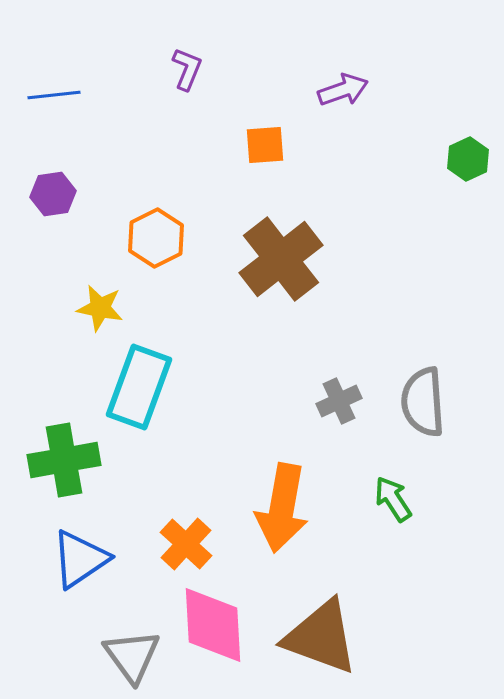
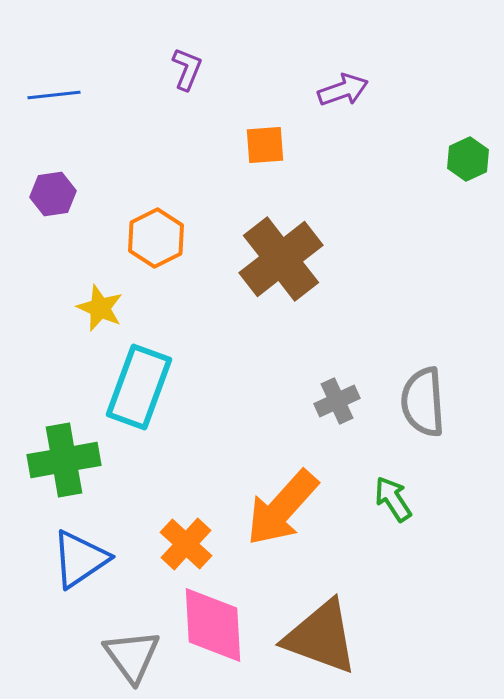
yellow star: rotated 12 degrees clockwise
gray cross: moved 2 px left
orange arrow: rotated 32 degrees clockwise
